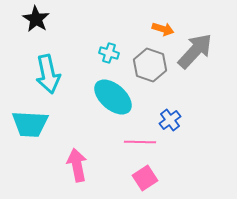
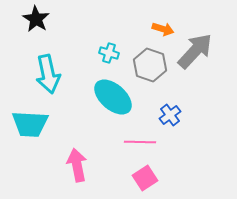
blue cross: moved 5 px up
